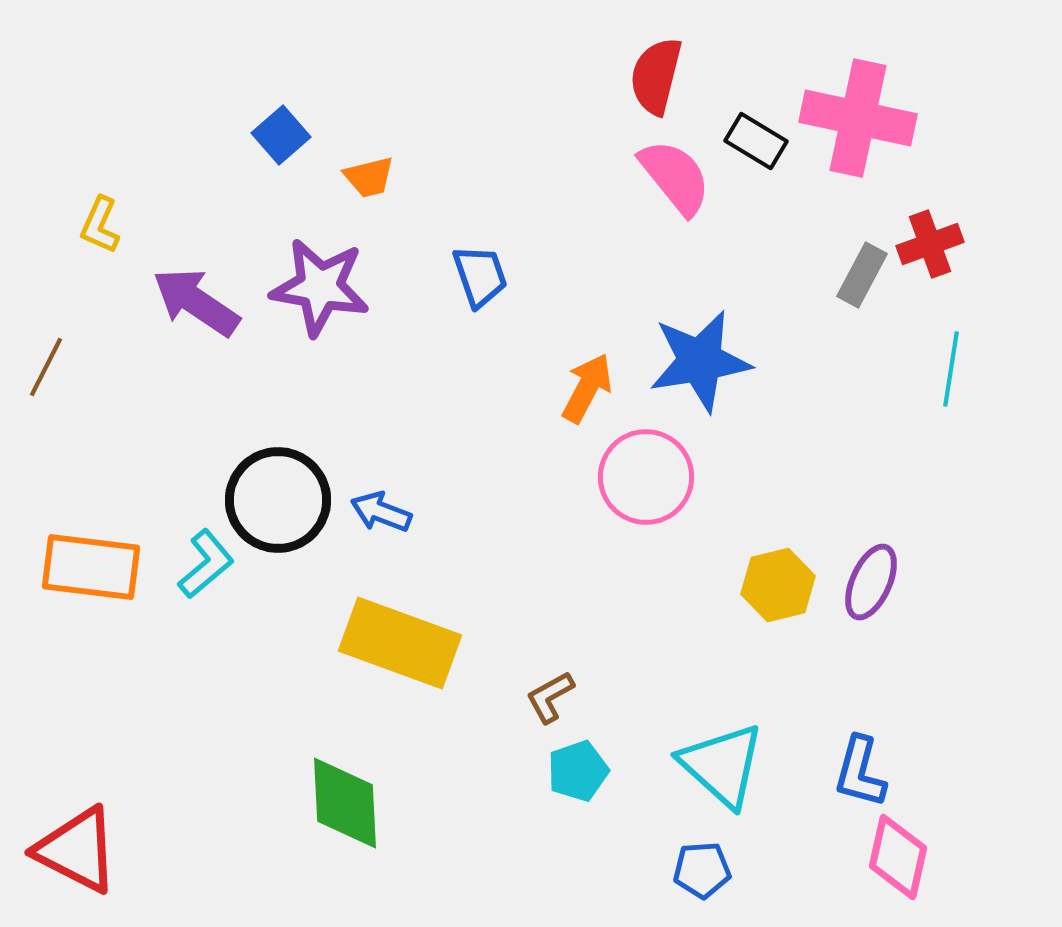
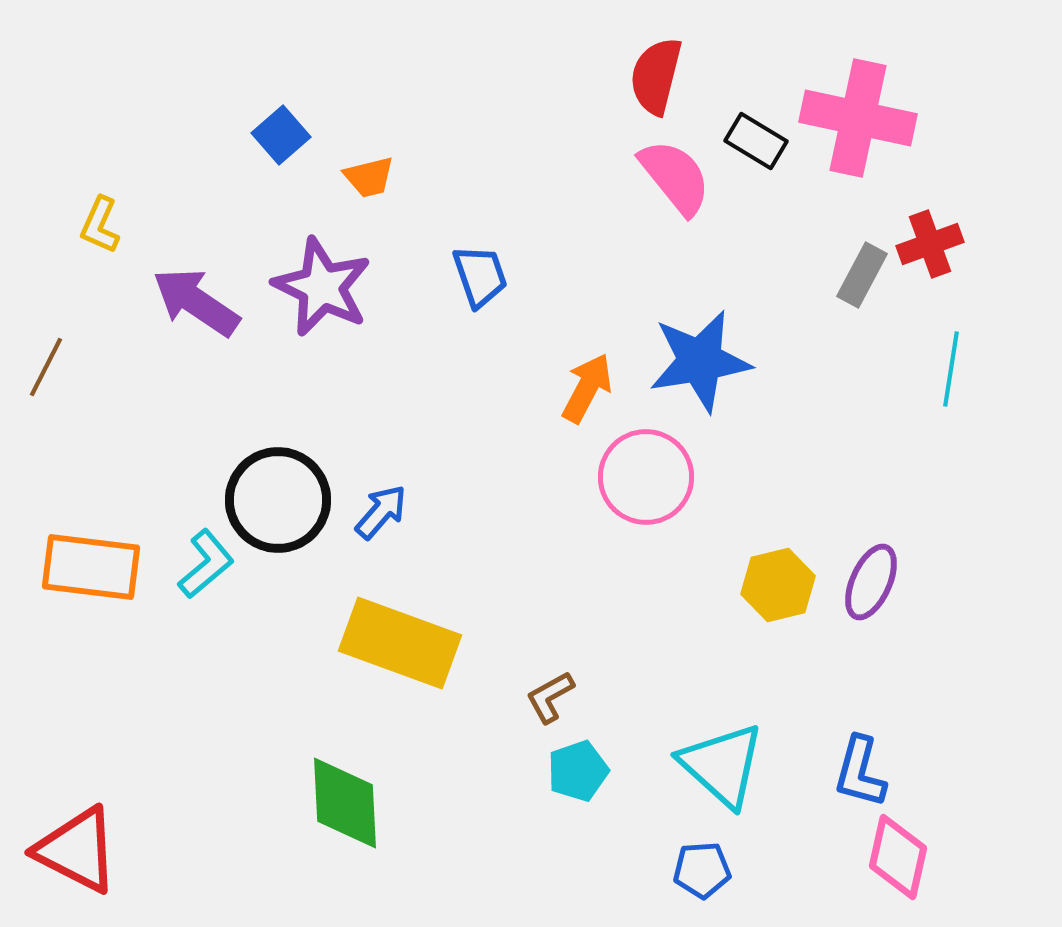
purple star: moved 2 px right; rotated 16 degrees clockwise
blue arrow: rotated 110 degrees clockwise
